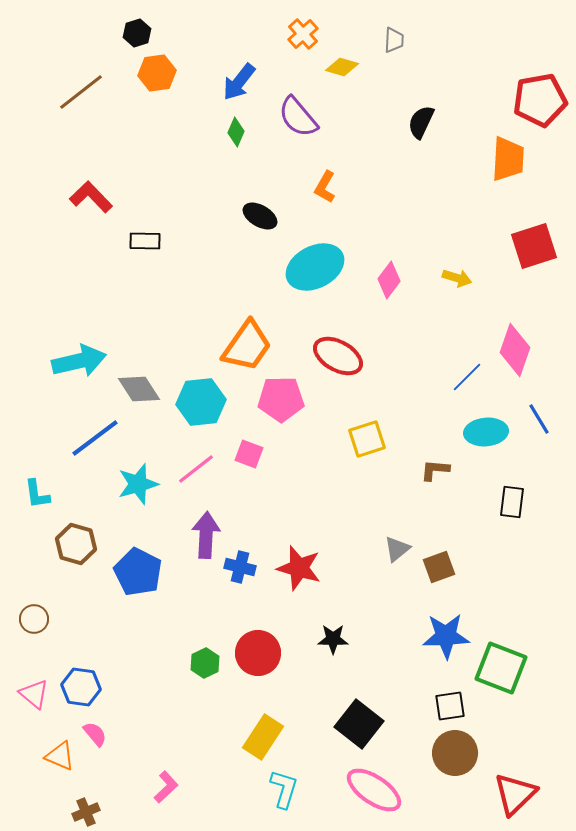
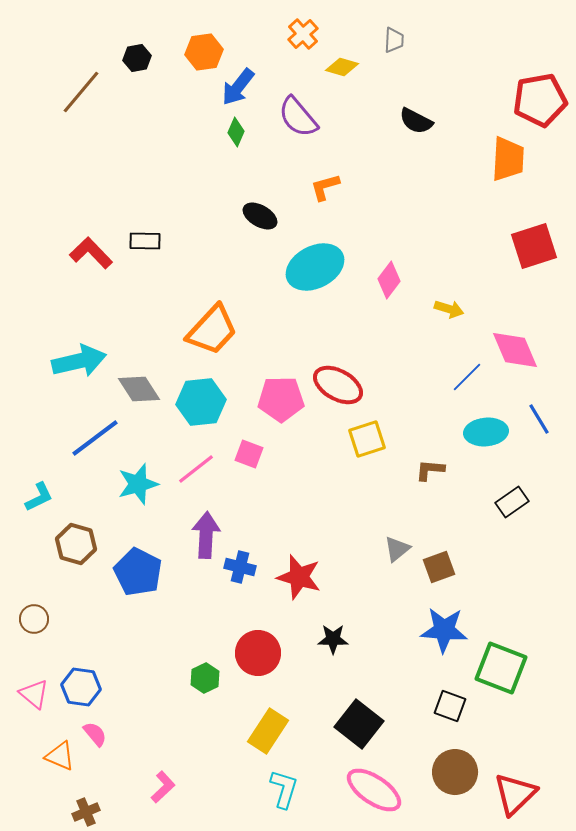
black hexagon at (137, 33): moved 25 px down; rotated 8 degrees clockwise
orange hexagon at (157, 73): moved 47 px right, 21 px up
blue arrow at (239, 82): moved 1 px left, 5 px down
brown line at (81, 92): rotated 12 degrees counterclockwise
black semicircle at (421, 122): moved 5 px left, 1 px up; rotated 88 degrees counterclockwise
orange L-shape at (325, 187): rotated 44 degrees clockwise
red L-shape at (91, 197): moved 56 px down
yellow arrow at (457, 278): moved 8 px left, 31 px down
orange trapezoid at (247, 346): moved 35 px left, 16 px up; rotated 8 degrees clockwise
pink diamond at (515, 350): rotated 42 degrees counterclockwise
red ellipse at (338, 356): moved 29 px down
brown L-shape at (435, 470): moved 5 px left
cyan L-shape at (37, 494): moved 2 px right, 3 px down; rotated 108 degrees counterclockwise
black rectangle at (512, 502): rotated 48 degrees clockwise
red star at (299, 568): moved 9 px down
blue star at (446, 636): moved 2 px left, 6 px up; rotated 6 degrees clockwise
green hexagon at (205, 663): moved 15 px down
black square at (450, 706): rotated 28 degrees clockwise
yellow rectangle at (263, 737): moved 5 px right, 6 px up
brown circle at (455, 753): moved 19 px down
pink L-shape at (166, 787): moved 3 px left
